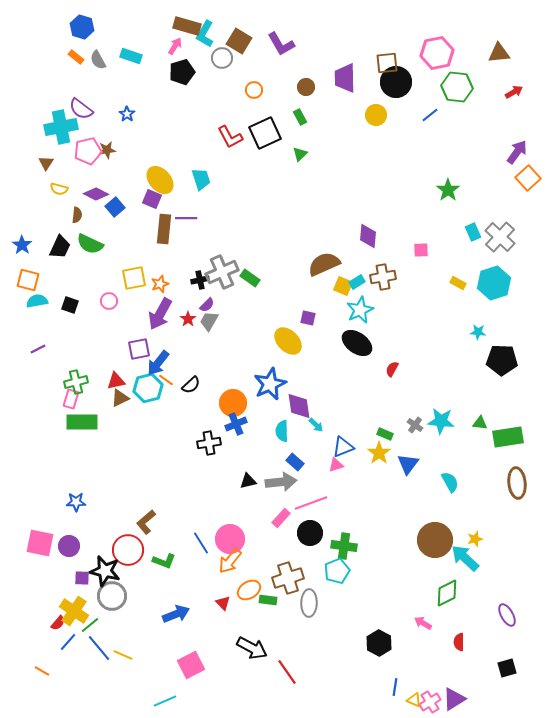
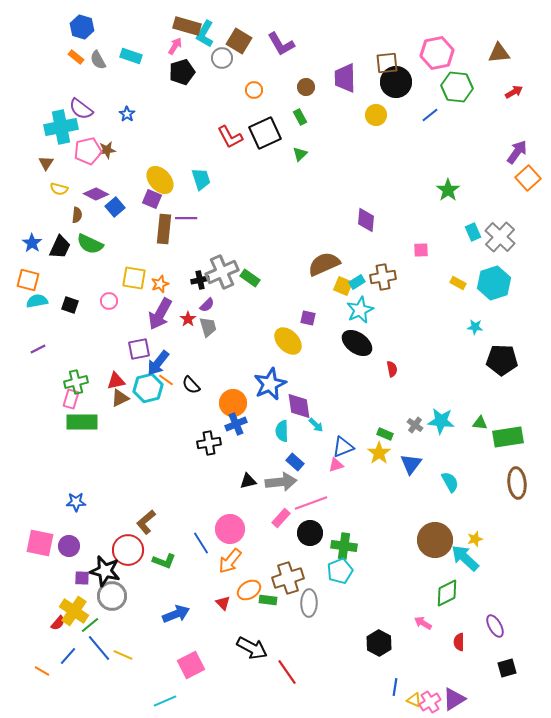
purple diamond at (368, 236): moved 2 px left, 16 px up
blue star at (22, 245): moved 10 px right, 2 px up
yellow square at (134, 278): rotated 20 degrees clockwise
gray trapezoid at (209, 321): moved 1 px left, 6 px down; rotated 135 degrees clockwise
cyan star at (478, 332): moved 3 px left, 5 px up
red semicircle at (392, 369): rotated 140 degrees clockwise
black semicircle at (191, 385): rotated 90 degrees clockwise
blue triangle at (408, 464): moved 3 px right
pink circle at (230, 539): moved 10 px up
cyan pentagon at (337, 571): moved 3 px right
purple ellipse at (507, 615): moved 12 px left, 11 px down
blue line at (68, 642): moved 14 px down
